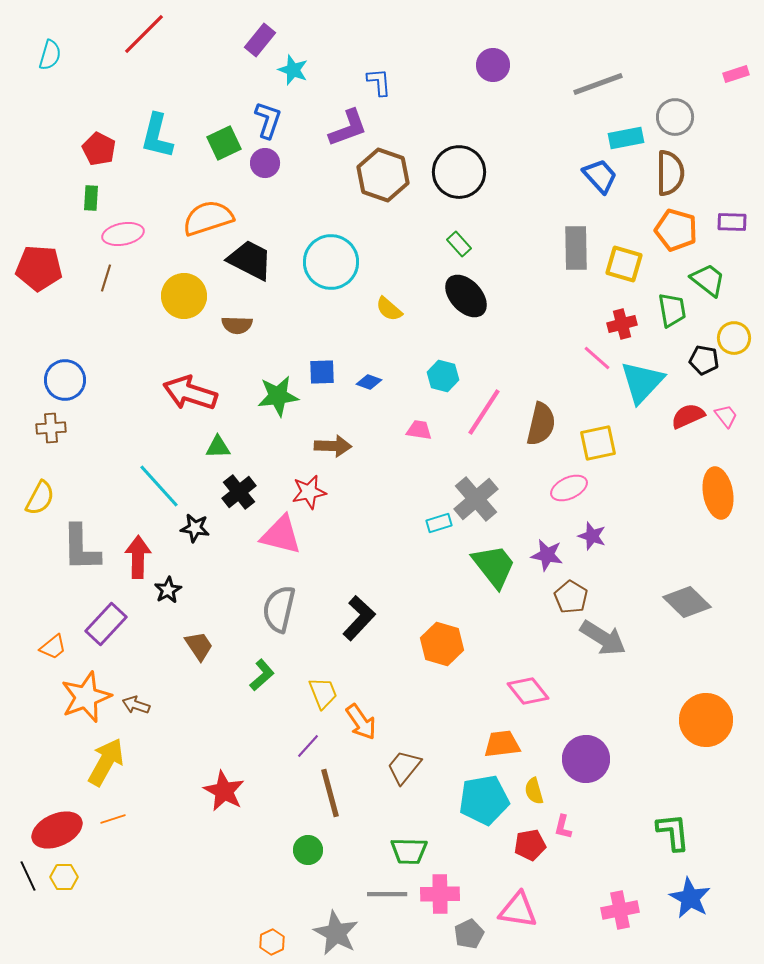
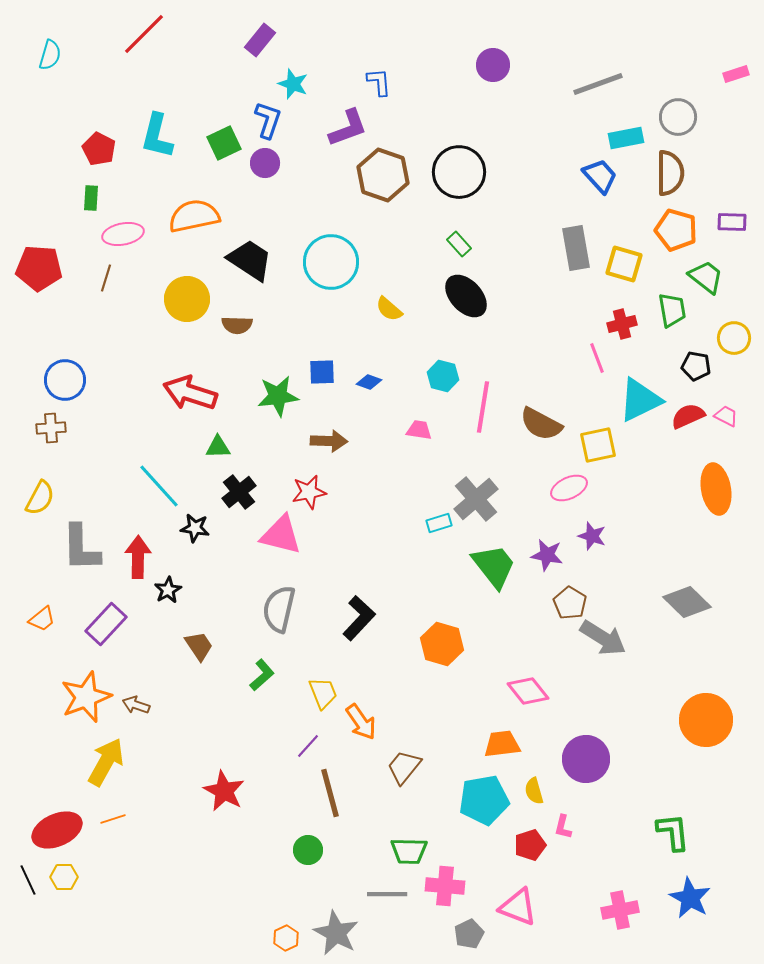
cyan star at (293, 70): moved 14 px down
gray circle at (675, 117): moved 3 px right
orange semicircle at (208, 218): moved 14 px left, 2 px up; rotated 6 degrees clockwise
gray rectangle at (576, 248): rotated 9 degrees counterclockwise
black trapezoid at (250, 260): rotated 6 degrees clockwise
green trapezoid at (708, 280): moved 2 px left, 3 px up
yellow circle at (184, 296): moved 3 px right, 3 px down
pink line at (597, 358): rotated 28 degrees clockwise
black pentagon at (704, 360): moved 8 px left, 6 px down
cyan triangle at (642, 382): moved 2 px left, 18 px down; rotated 21 degrees clockwise
pink line at (484, 412): moved 1 px left, 5 px up; rotated 24 degrees counterclockwise
pink trapezoid at (726, 416): rotated 25 degrees counterclockwise
brown semicircle at (541, 424): rotated 105 degrees clockwise
yellow square at (598, 443): moved 2 px down
brown arrow at (333, 446): moved 4 px left, 5 px up
orange ellipse at (718, 493): moved 2 px left, 4 px up
brown pentagon at (571, 597): moved 1 px left, 6 px down
orange trapezoid at (53, 647): moved 11 px left, 28 px up
red pentagon at (530, 845): rotated 8 degrees counterclockwise
black line at (28, 876): moved 4 px down
pink cross at (440, 894): moved 5 px right, 8 px up; rotated 6 degrees clockwise
pink triangle at (518, 910): moved 3 px up; rotated 12 degrees clockwise
orange hexagon at (272, 942): moved 14 px right, 4 px up
